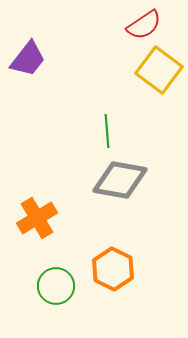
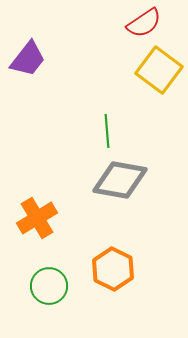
red semicircle: moved 2 px up
green circle: moved 7 px left
